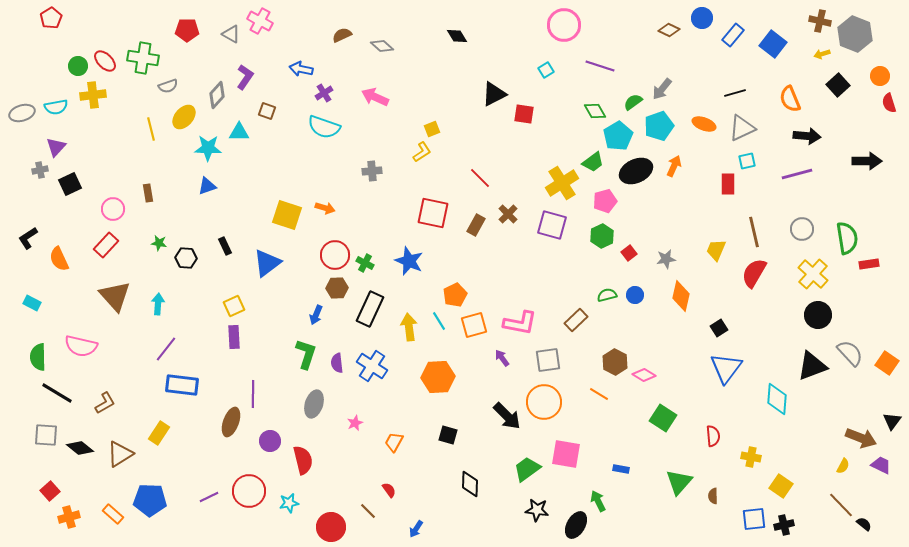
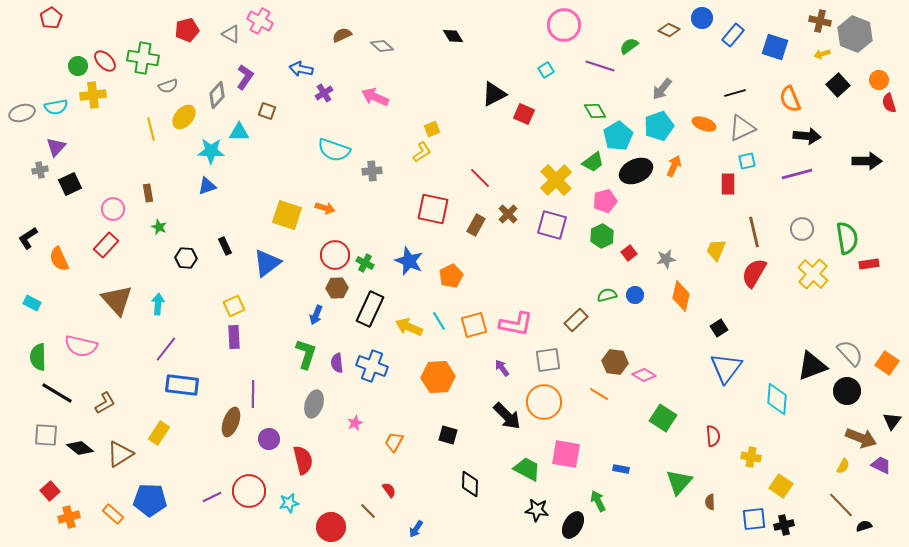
red pentagon at (187, 30): rotated 15 degrees counterclockwise
black diamond at (457, 36): moved 4 px left
blue square at (773, 44): moved 2 px right, 3 px down; rotated 20 degrees counterclockwise
orange circle at (880, 76): moved 1 px left, 4 px down
green semicircle at (633, 102): moved 4 px left, 56 px up
red square at (524, 114): rotated 15 degrees clockwise
cyan semicircle at (324, 127): moved 10 px right, 23 px down
cyan star at (208, 148): moved 3 px right, 3 px down
yellow cross at (562, 183): moved 6 px left, 3 px up; rotated 12 degrees counterclockwise
red square at (433, 213): moved 4 px up
green star at (159, 243): moved 16 px up; rotated 14 degrees clockwise
orange pentagon at (455, 295): moved 4 px left, 19 px up
brown triangle at (115, 296): moved 2 px right, 4 px down
black circle at (818, 315): moved 29 px right, 76 px down
pink L-shape at (520, 323): moved 4 px left, 1 px down
yellow arrow at (409, 327): rotated 60 degrees counterclockwise
purple arrow at (502, 358): moved 10 px down
brown hexagon at (615, 362): rotated 20 degrees counterclockwise
blue cross at (372, 366): rotated 12 degrees counterclockwise
purple circle at (270, 441): moved 1 px left, 2 px up
green trapezoid at (527, 469): rotated 64 degrees clockwise
brown semicircle at (713, 496): moved 3 px left, 6 px down
purple line at (209, 497): moved 3 px right
black semicircle at (864, 524): moved 2 px down; rotated 56 degrees counterclockwise
black ellipse at (576, 525): moved 3 px left
